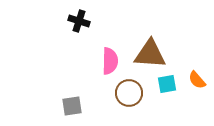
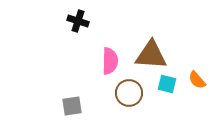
black cross: moved 1 px left
brown triangle: moved 1 px right, 1 px down
cyan square: rotated 24 degrees clockwise
